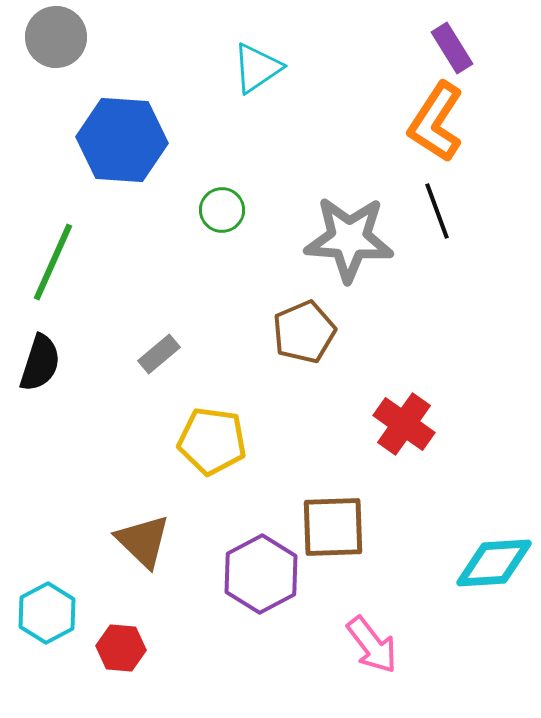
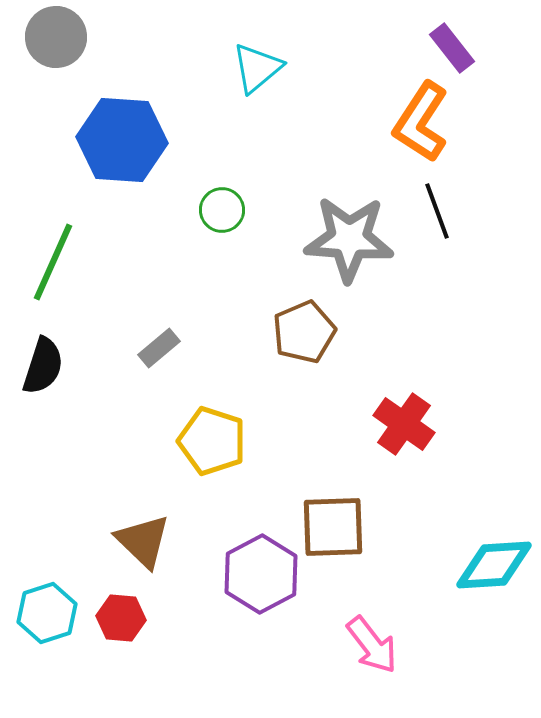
purple rectangle: rotated 6 degrees counterclockwise
cyan triangle: rotated 6 degrees counterclockwise
orange L-shape: moved 15 px left
gray rectangle: moved 6 px up
black semicircle: moved 3 px right, 3 px down
yellow pentagon: rotated 10 degrees clockwise
cyan diamond: moved 2 px down
cyan hexagon: rotated 10 degrees clockwise
red hexagon: moved 30 px up
